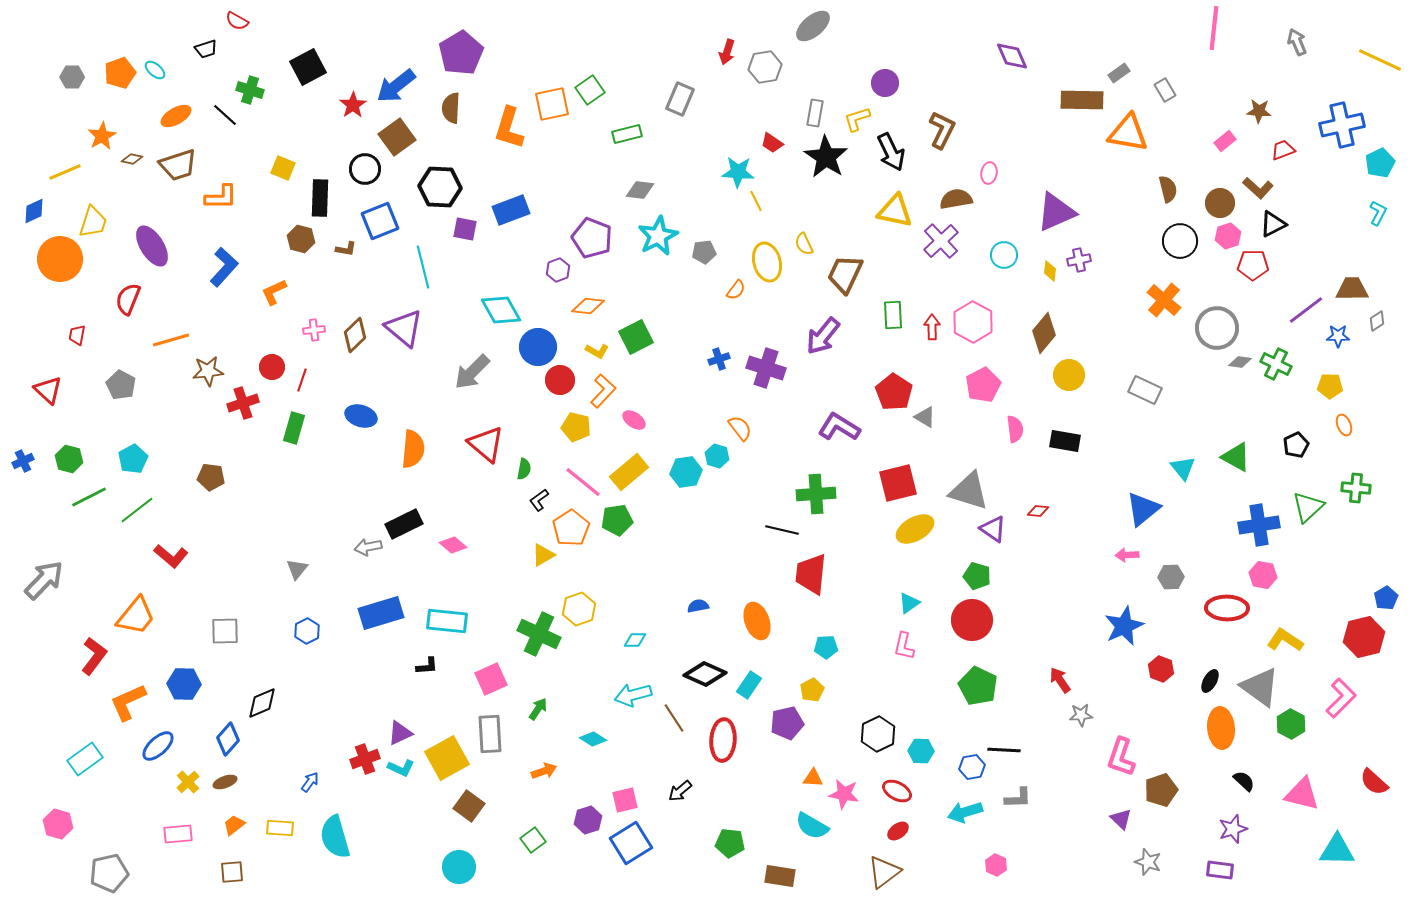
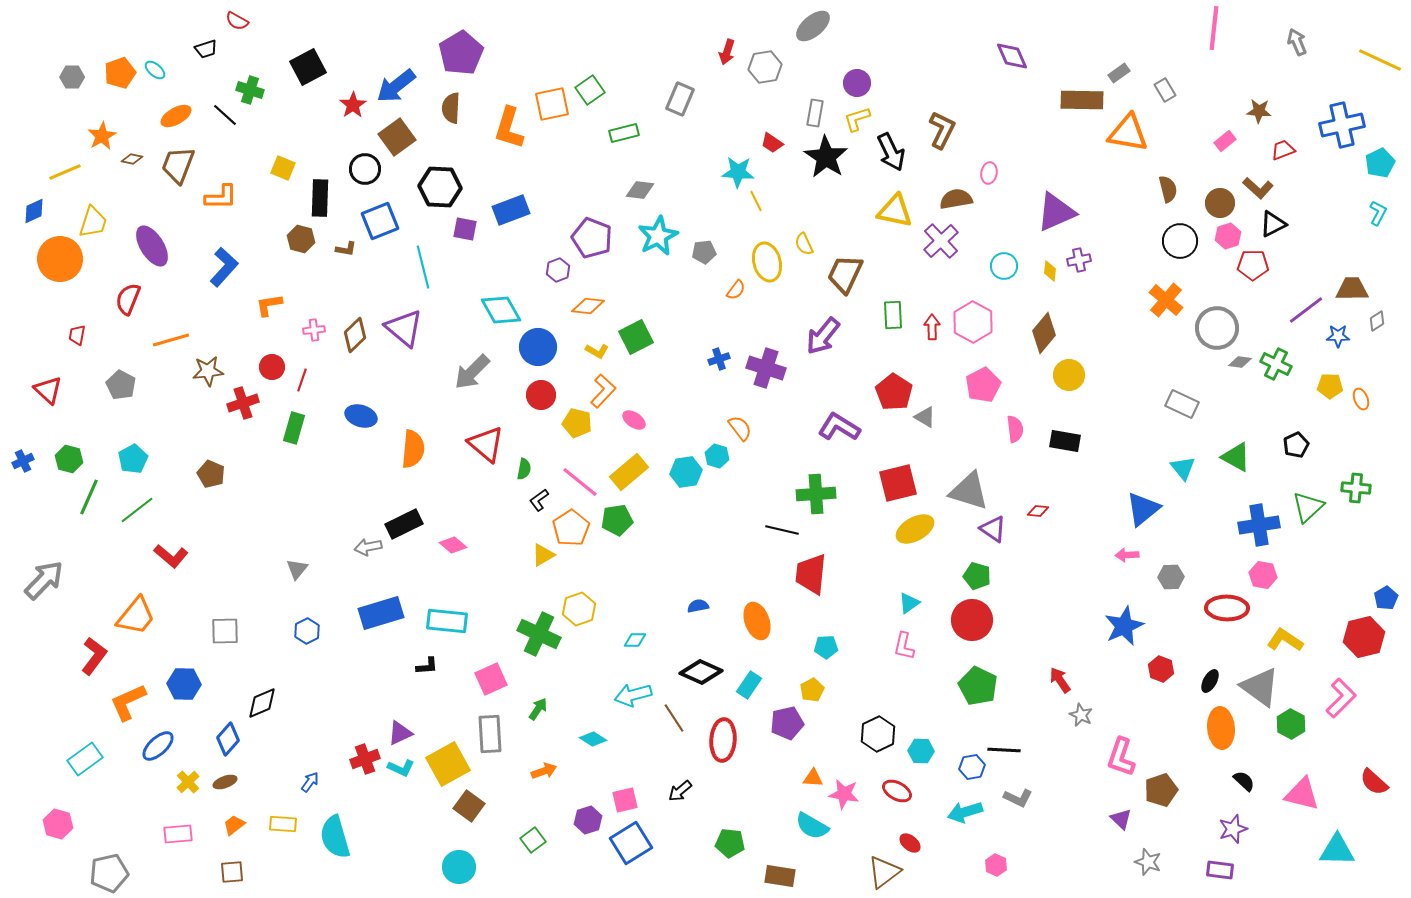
purple circle at (885, 83): moved 28 px left
green rectangle at (627, 134): moved 3 px left, 1 px up
brown trapezoid at (178, 165): rotated 129 degrees clockwise
cyan circle at (1004, 255): moved 11 px down
orange L-shape at (274, 292): moved 5 px left, 13 px down; rotated 16 degrees clockwise
orange cross at (1164, 300): moved 2 px right
red circle at (560, 380): moved 19 px left, 15 px down
gray rectangle at (1145, 390): moved 37 px right, 14 px down
orange ellipse at (1344, 425): moved 17 px right, 26 px up
yellow pentagon at (576, 427): moved 1 px right, 4 px up
brown pentagon at (211, 477): moved 3 px up; rotated 16 degrees clockwise
pink line at (583, 482): moved 3 px left
green line at (89, 497): rotated 39 degrees counterclockwise
black diamond at (705, 674): moved 4 px left, 2 px up
gray star at (1081, 715): rotated 30 degrees clockwise
yellow square at (447, 758): moved 1 px right, 6 px down
gray L-shape at (1018, 798): rotated 28 degrees clockwise
yellow rectangle at (280, 828): moved 3 px right, 4 px up
red ellipse at (898, 831): moved 12 px right, 12 px down; rotated 75 degrees clockwise
